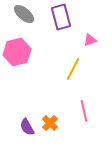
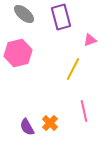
pink hexagon: moved 1 px right, 1 px down
